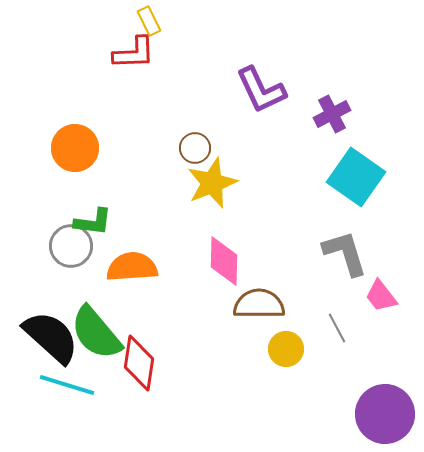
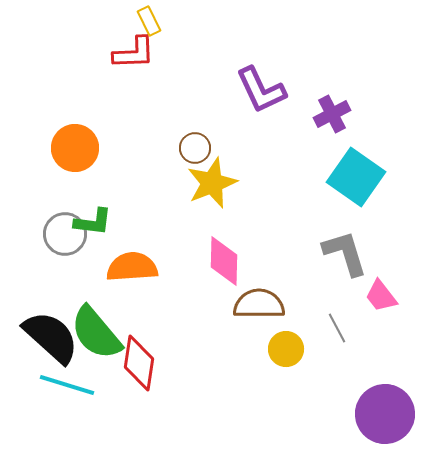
gray circle: moved 6 px left, 12 px up
